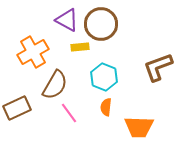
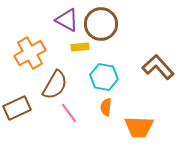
orange cross: moved 3 px left, 1 px down
brown L-shape: rotated 68 degrees clockwise
cyan hexagon: rotated 12 degrees counterclockwise
